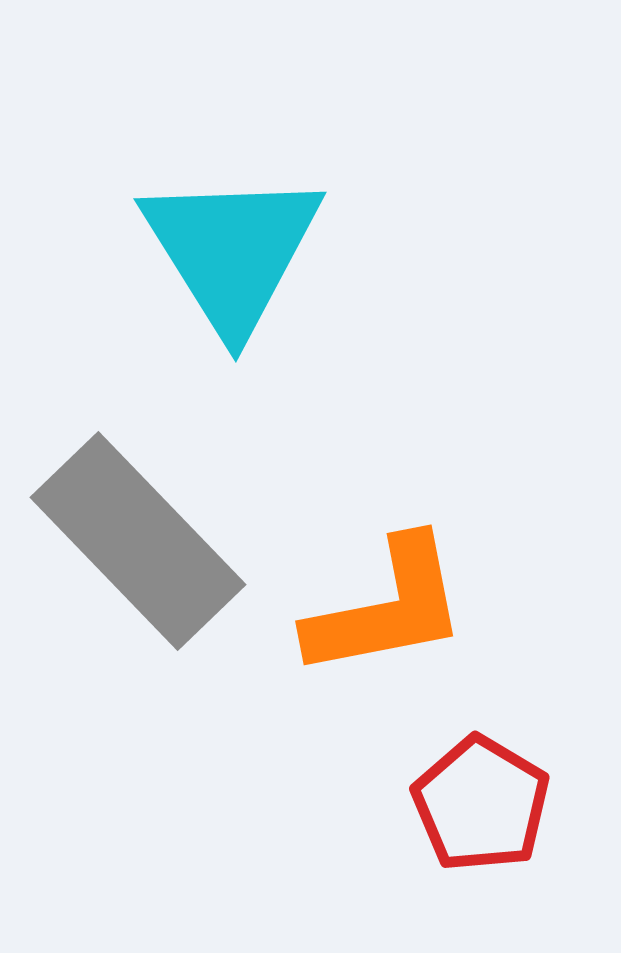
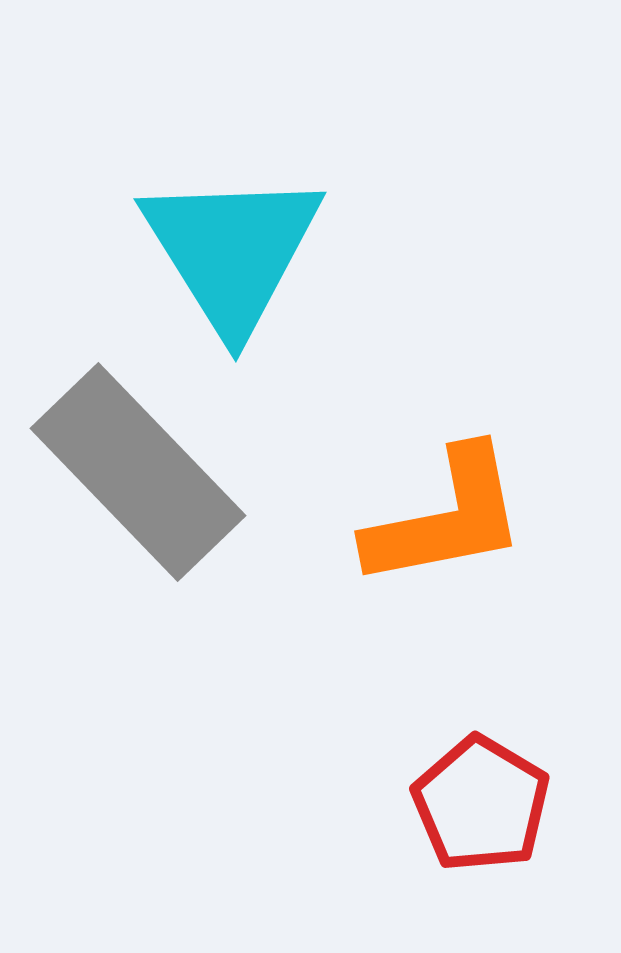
gray rectangle: moved 69 px up
orange L-shape: moved 59 px right, 90 px up
